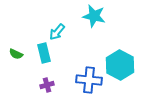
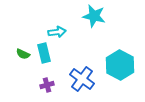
cyan arrow: rotated 138 degrees counterclockwise
green semicircle: moved 7 px right
blue cross: moved 7 px left, 1 px up; rotated 30 degrees clockwise
